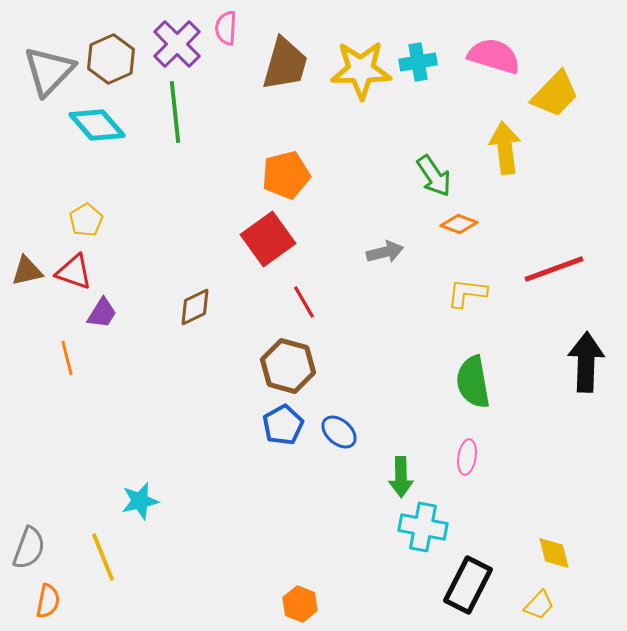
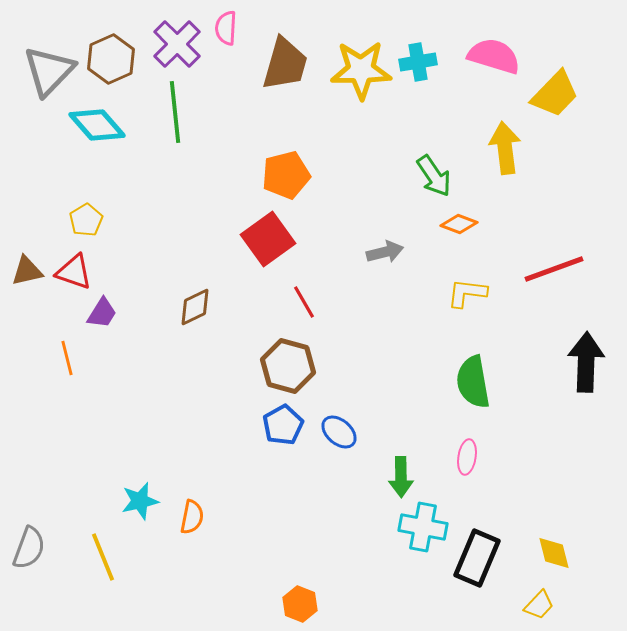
black rectangle at (468, 585): moved 9 px right, 27 px up; rotated 4 degrees counterclockwise
orange semicircle at (48, 601): moved 144 px right, 84 px up
